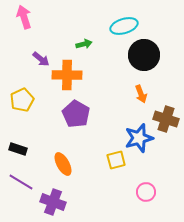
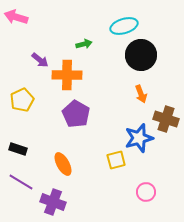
pink arrow: moved 8 px left; rotated 55 degrees counterclockwise
black circle: moved 3 px left
purple arrow: moved 1 px left, 1 px down
